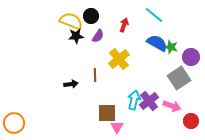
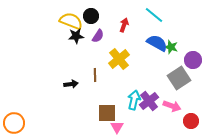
purple circle: moved 2 px right, 3 px down
